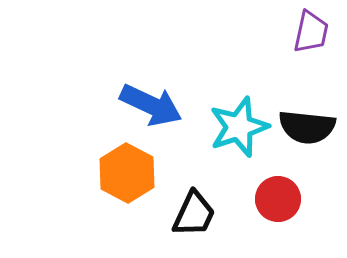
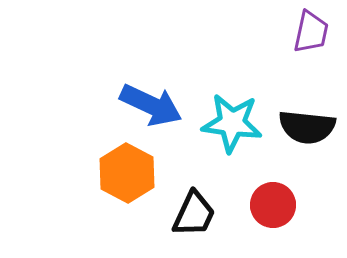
cyan star: moved 7 px left, 4 px up; rotated 26 degrees clockwise
red circle: moved 5 px left, 6 px down
